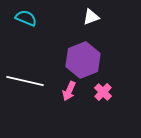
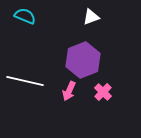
cyan semicircle: moved 1 px left, 2 px up
